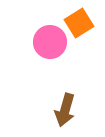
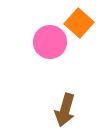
orange square: rotated 16 degrees counterclockwise
